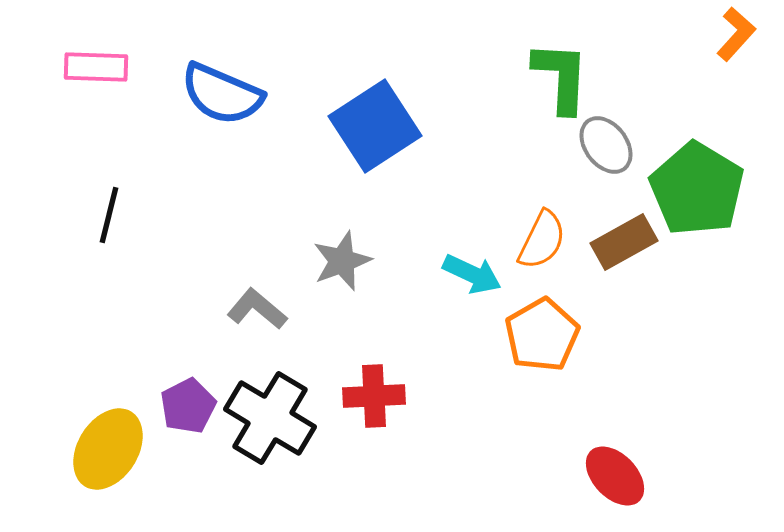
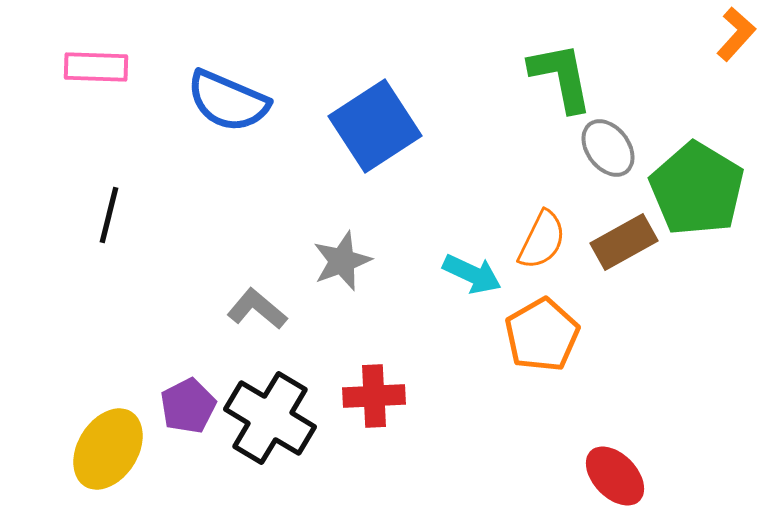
green L-shape: rotated 14 degrees counterclockwise
blue semicircle: moved 6 px right, 7 px down
gray ellipse: moved 2 px right, 3 px down
